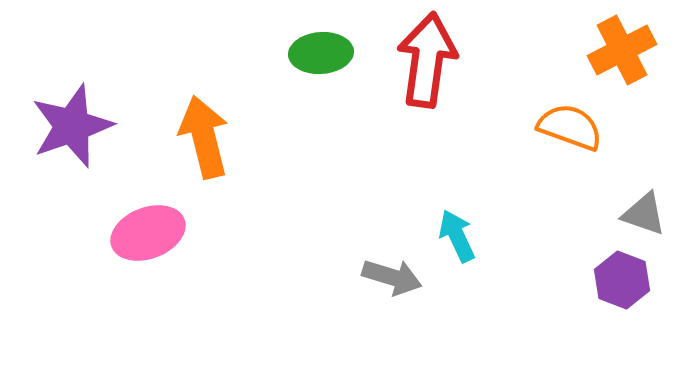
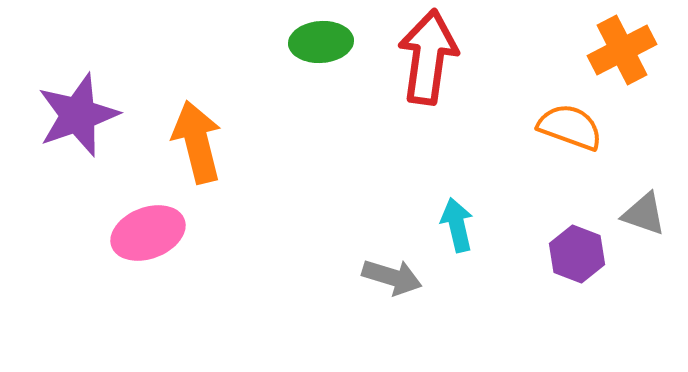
green ellipse: moved 11 px up
red arrow: moved 1 px right, 3 px up
purple star: moved 6 px right, 11 px up
orange arrow: moved 7 px left, 5 px down
cyan arrow: moved 11 px up; rotated 12 degrees clockwise
purple hexagon: moved 45 px left, 26 px up
